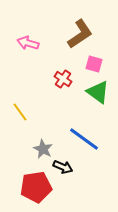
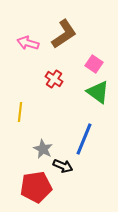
brown L-shape: moved 16 px left
pink square: rotated 18 degrees clockwise
red cross: moved 9 px left
yellow line: rotated 42 degrees clockwise
blue line: rotated 76 degrees clockwise
black arrow: moved 1 px up
